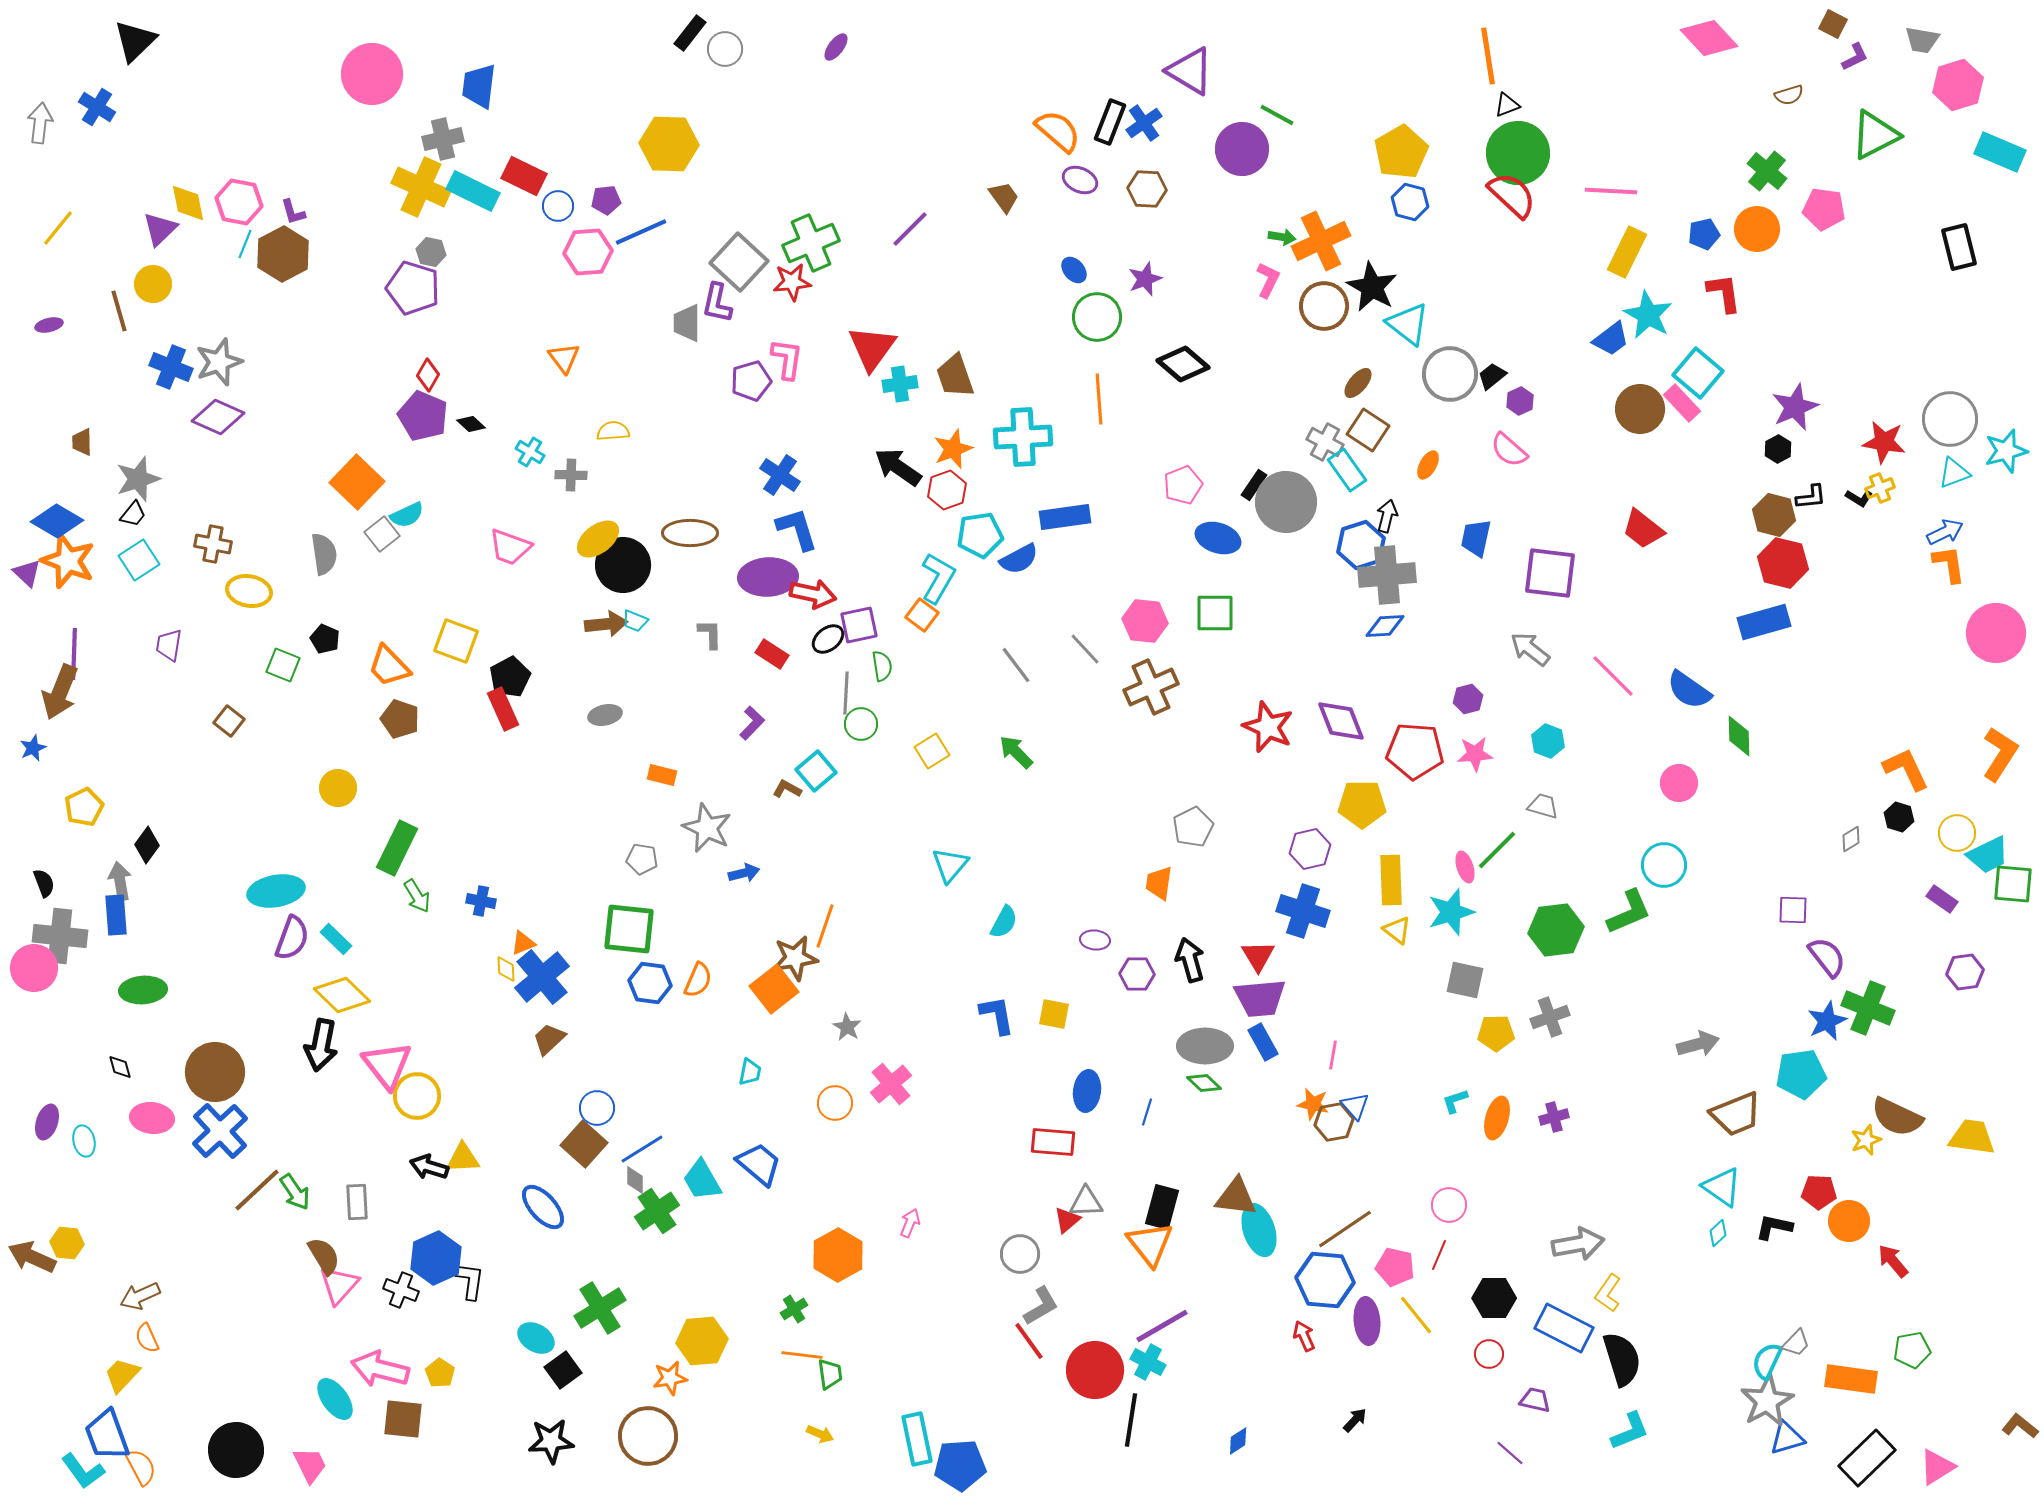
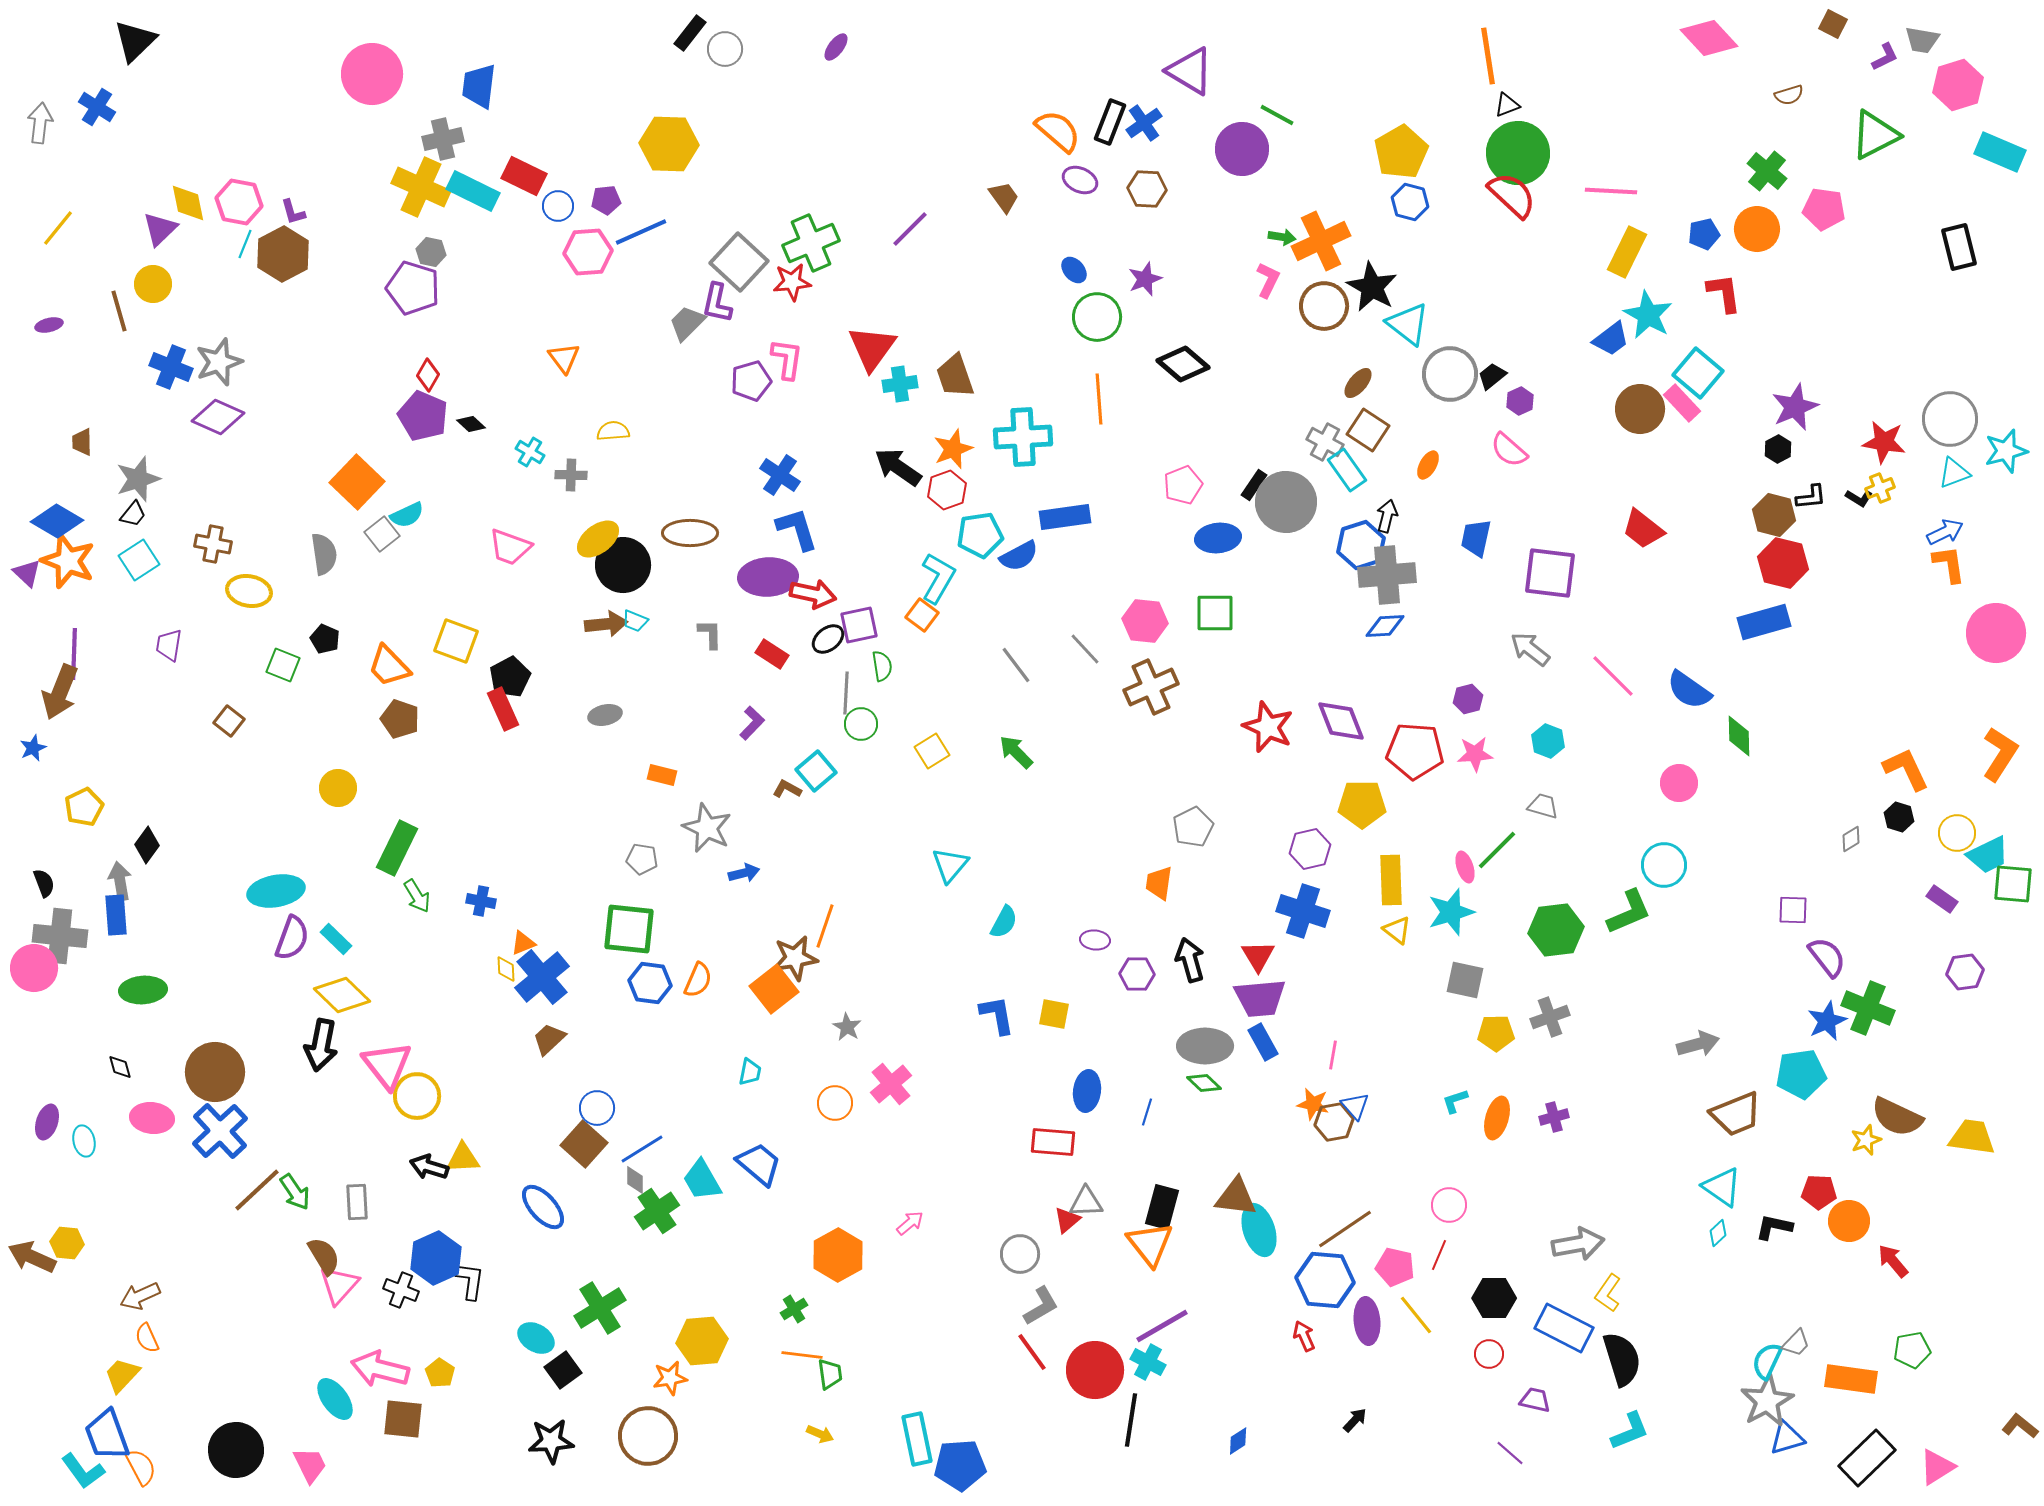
purple L-shape at (1855, 57): moved 30 px right
gray trapezoid at (687, 323): rotated 45 degrees clockwise
blue ellipse at (1218, 538): rotated 24 degrees counterclockwise
blue semicircle at (1019, 559): moved 3 px up
pink arrow at (910, 1223): rotated 28 degrees clockwise
red line at (1029, 1341): moved 3 px right, 11 px down
